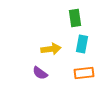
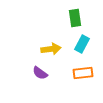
cyan rectangle: rotated 18 degrees clockwise
orange rectangle: moved 1 px left
